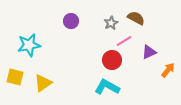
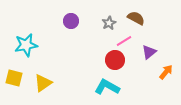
gray star: moved 2 px left
cyan star: moved 3 px left
purple triangle: rotated 14 degrees counterclockwise
red circle: moved 3 px right
orange arrow: moved 2 px left, 2 px down
yellow square: moved 1 px left, 1 px down
